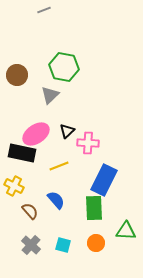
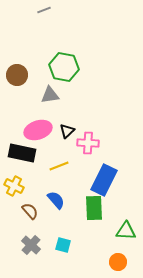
gray triangle: rotated 36 degrees clockwise
pink ellipse: moved 2 px right, 4 px up; rotated 16 degrees clockwise
orange circle: moved 22 px right, 19 px down
